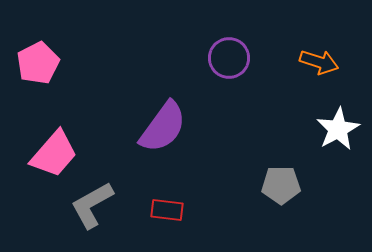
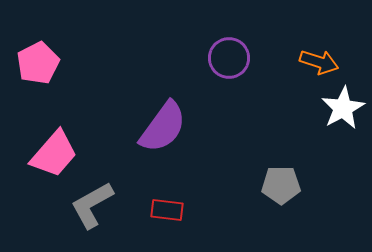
white star: moved 5 px right, 21 px up
